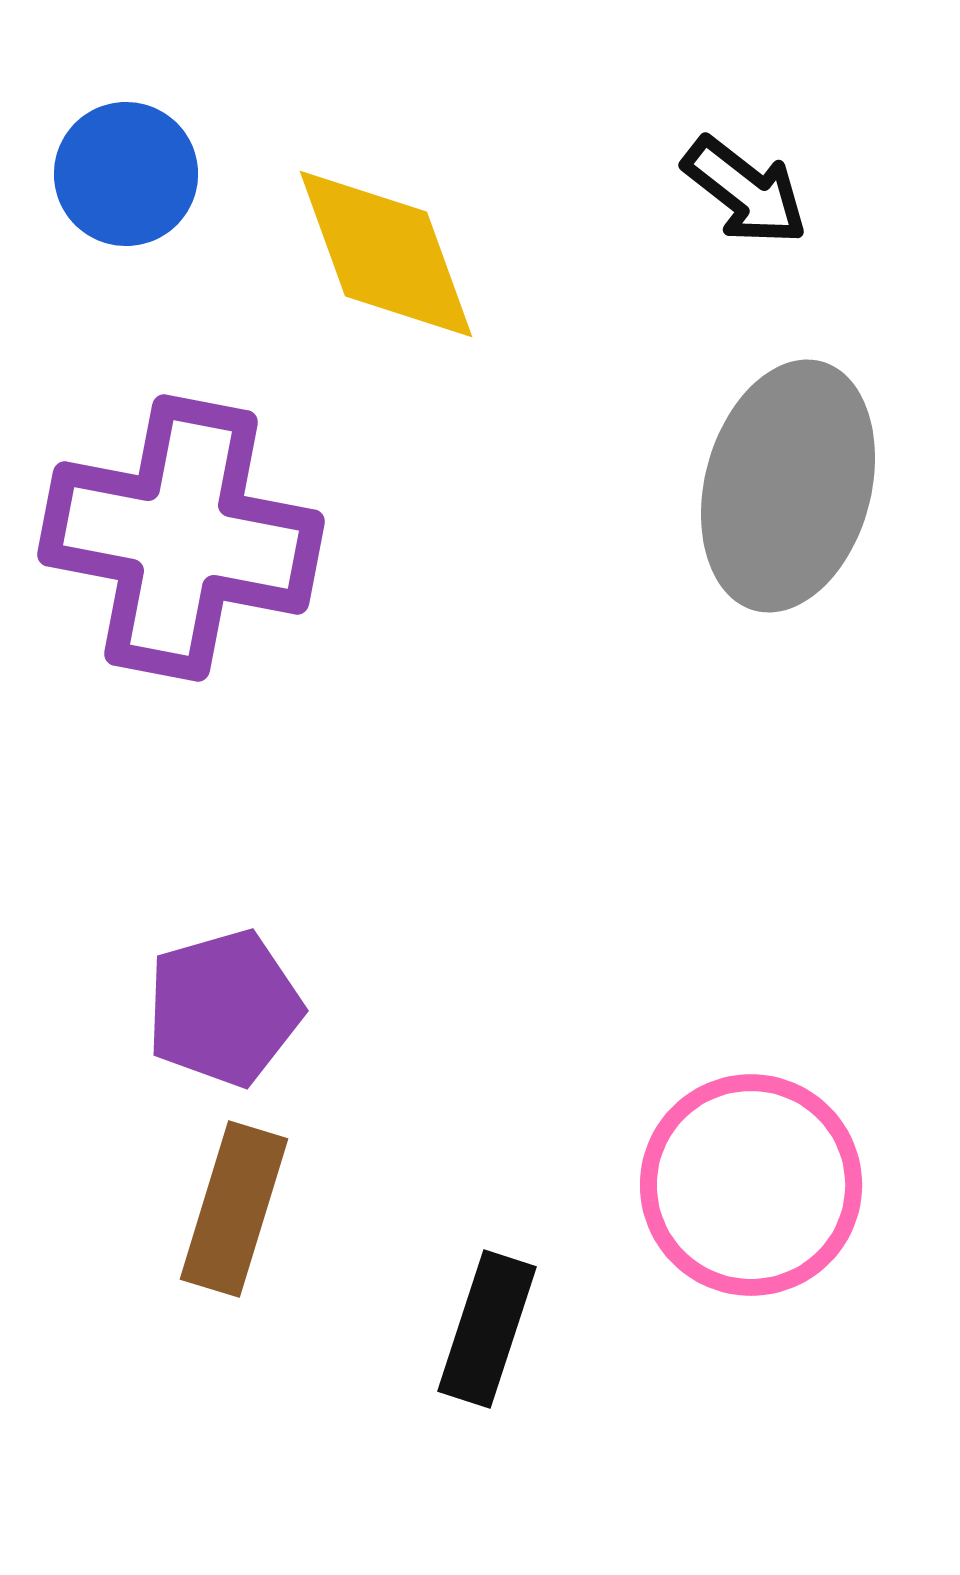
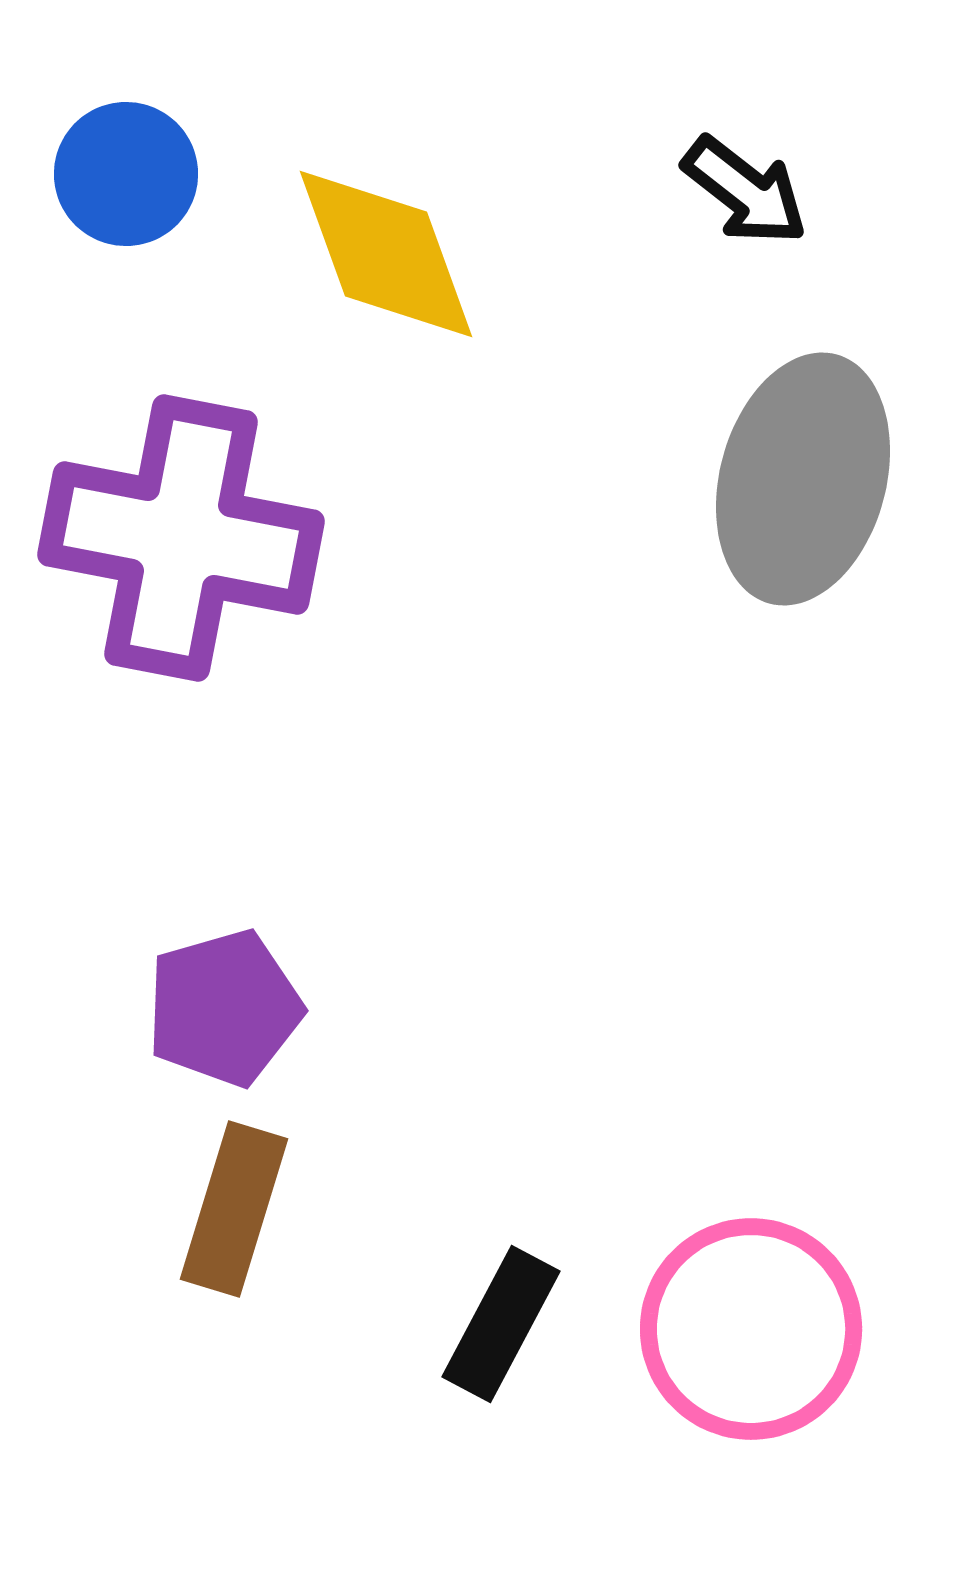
gray ellipse: moved 15 px right, 7 px up
pink circle: moved 144 px down
black rectangle: moved 14 px right, 5 px up; rotated 10 degrees clockwise
